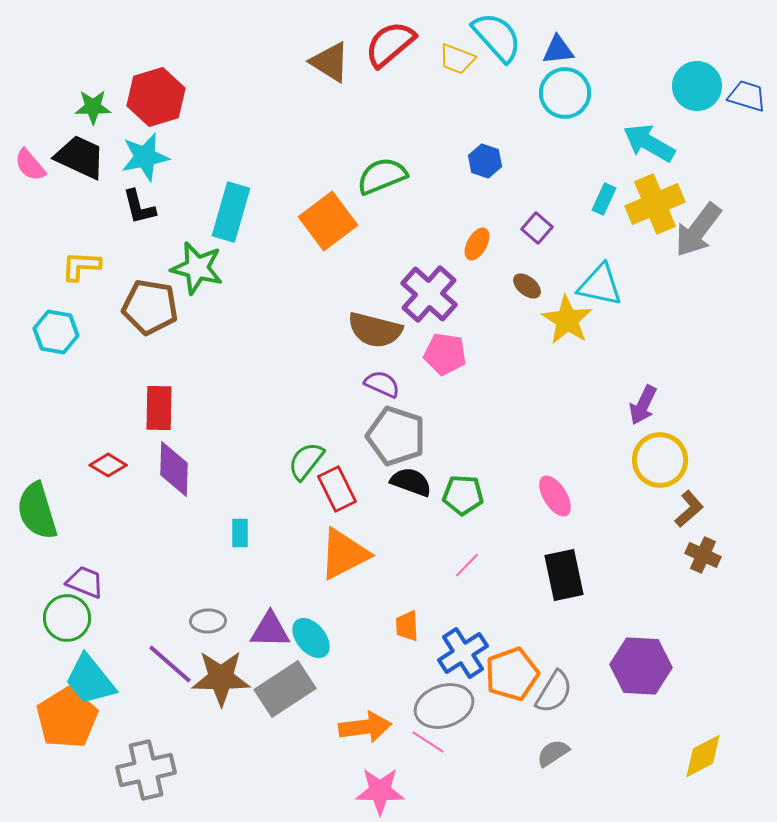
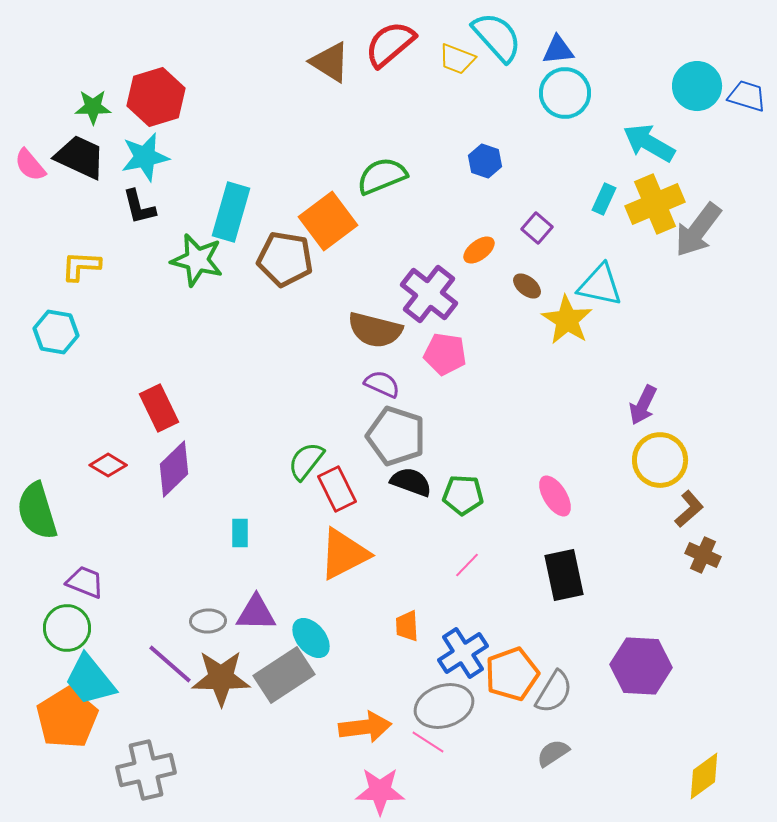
orange ellipse at (477, 244): moved 2 px right, 6 px down; rotated 24 degrees clockwise
green star at (197, 268): moved 8 px up
purple cross at (429, 294): rotated 4 degrees counterclockwise
brown pentagon at (150, 307): moved 135 px right, 48 px up
red rectangle at (159, 408): rotated 27 degrees counterclockwise
purple diamond at (174, 469): rotated 44 degrees clockwise
green circle at (67, 618): moved 10 px down
purple triangle at (270, 630): moved 14 px left, 17 px up
gray rectangle at (285, 689): moved 1 px left, 14 px up
yellow diamond at (703, 756): moved 1 px right, 20 px down; rotated 9 degrees counterclockwise
